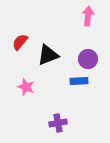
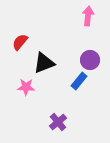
black triangle: moved 4 px left, 8 px down
purple circle: moved 2 px right, 1 px down
blue rectangle: rotated 48 degrees counterclockwise
pink star: rotated 18 degrees counterclockwise
purple cross: moved 1 px up; rotated 30 degrees counterclockwise
